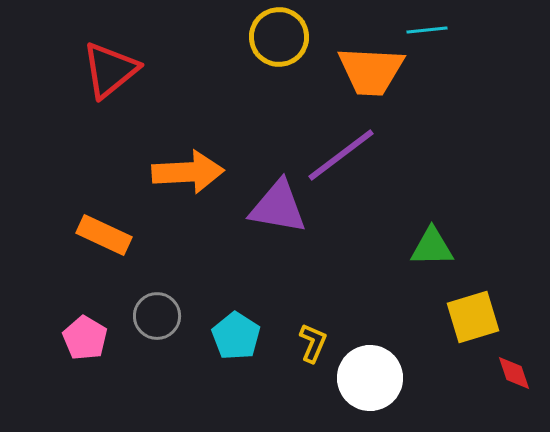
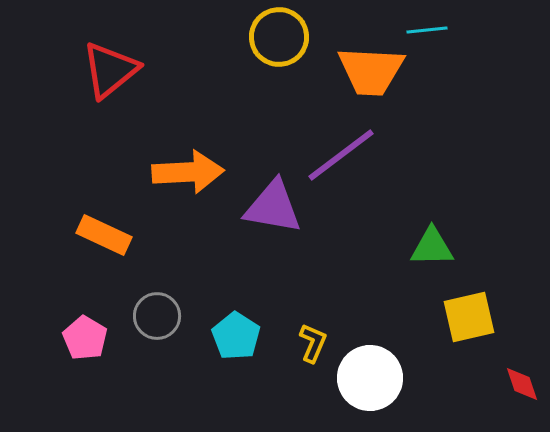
purple triangle: moved 5 px left
yellow square: moved 4 px left; rotated 4 degrees clockwise
red diamond: moved 8 px right, 11 px down
